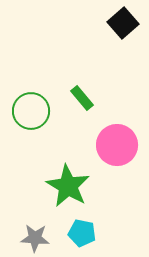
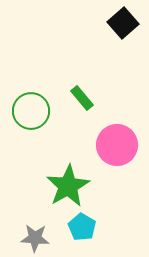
green star: rotated 12 degrees clockwise
cyan pentagon: moved 6 px up; rotated 20 degrees clockwise
